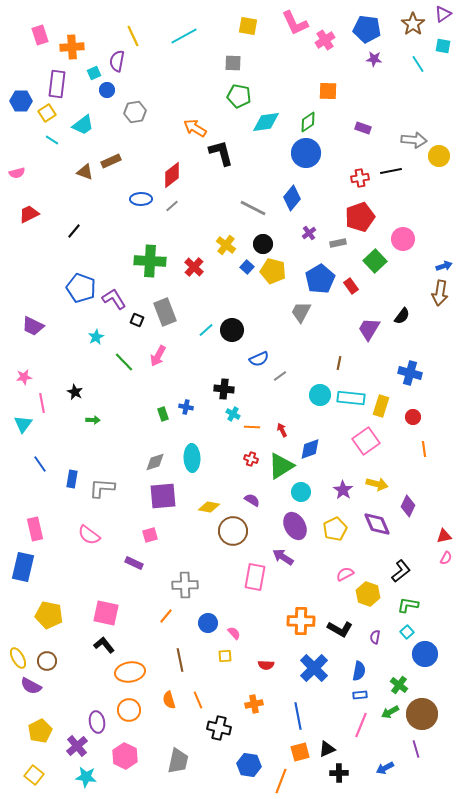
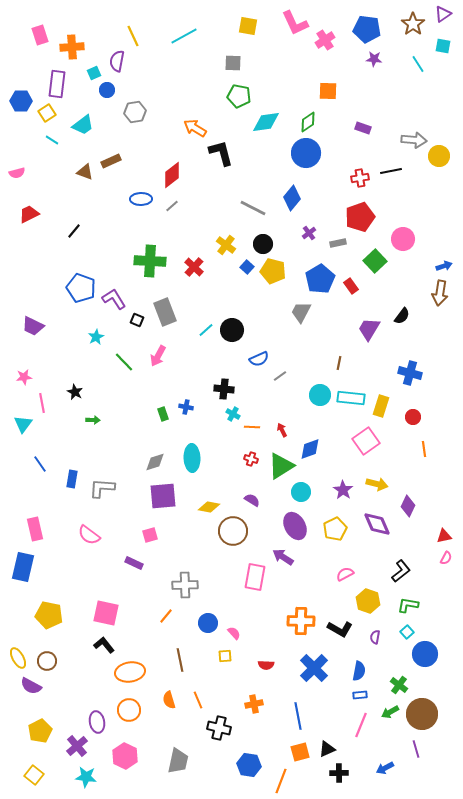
yellow hexagon at (368, 594): moved 7 px down
